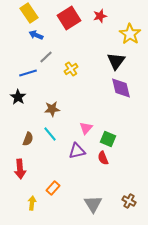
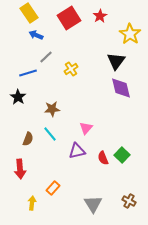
red star: rotated 16 degrees counterclockwise
green square: moved 14 px right, 16 px down; rotated 21 degrees clockwise
